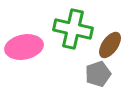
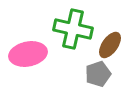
pink ellipse: moved 4 px right, 7 px down
